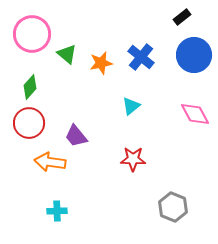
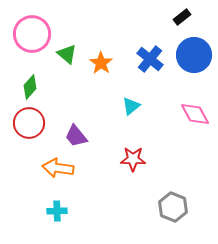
blue cross: moved 9 px right, 2 px down
orange star: rotated 25 degrees counterclockwise
orange arrow: moved 8 px right, 6 px down
